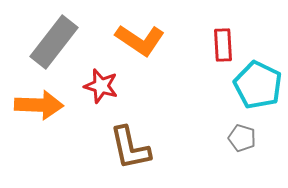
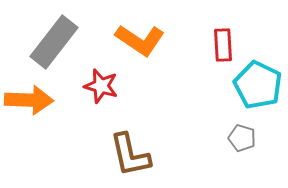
orange arrow: moved 10 px left, 5 px up
brown L-shape: moved 7 px down
